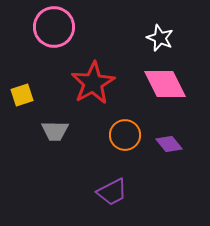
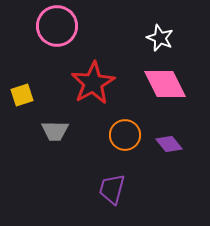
pink circle: moved 3 px right, 1 px up
purple trapezoid: moved 3 px up; rotated 132 degrees clockwise
